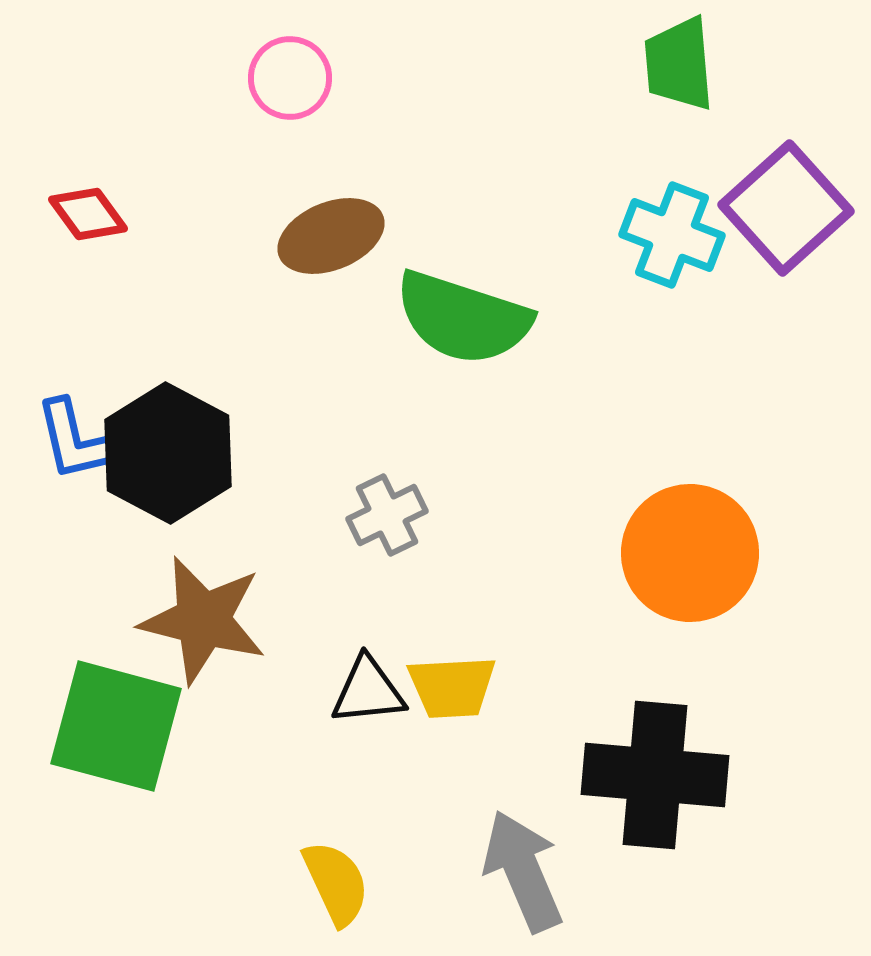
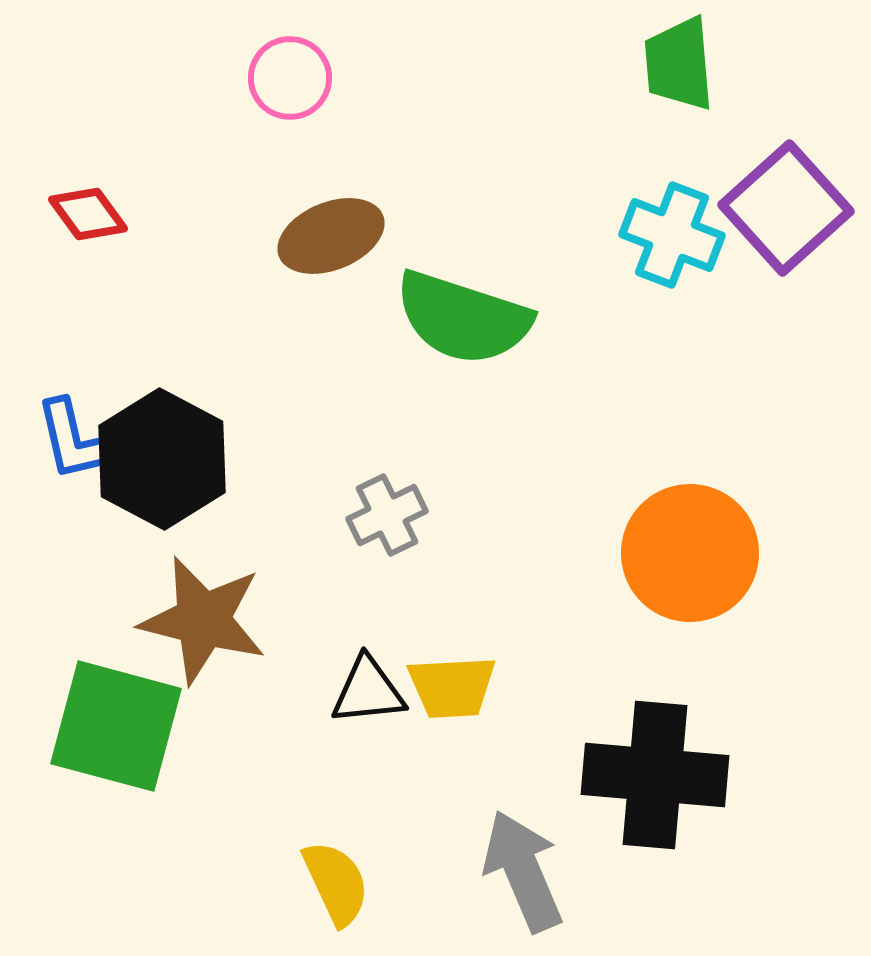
black hexagon: moved 6 px left, 6 px down
